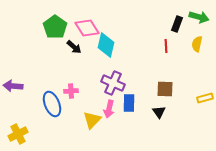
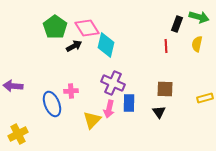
black arrow: moved 1 px up; rotated 70 degrees counterclockwise
